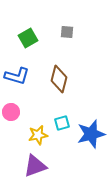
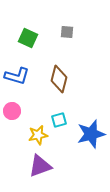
green square: rotated 36 degrees counterclockwise
pink circle: moved 1 px right, 1 px up
cyan square: moved 3 px left, 3 px up
purple triangle: moved 5 px right
